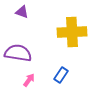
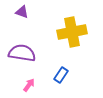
yellow cross: rotated 8 degrees counterclockwise
purple semicircle: moved 4 px right
pink arrow: moved 5 px down
